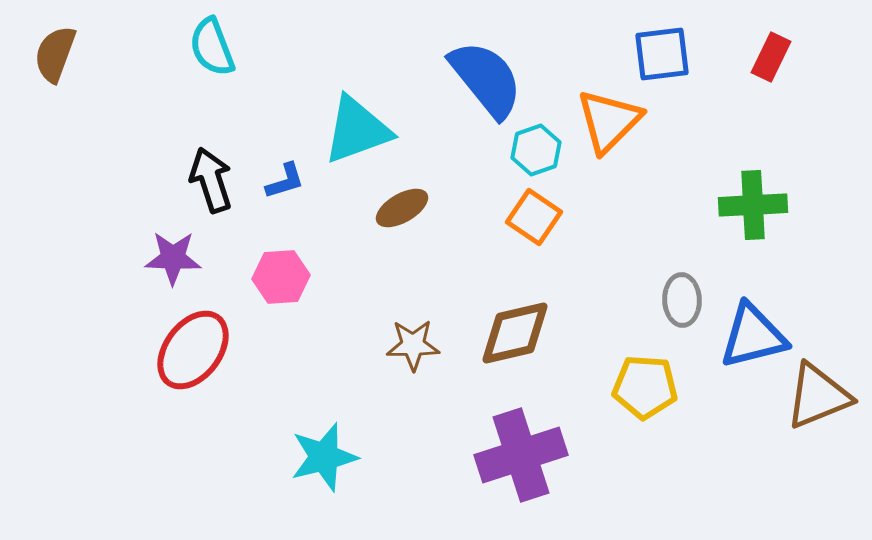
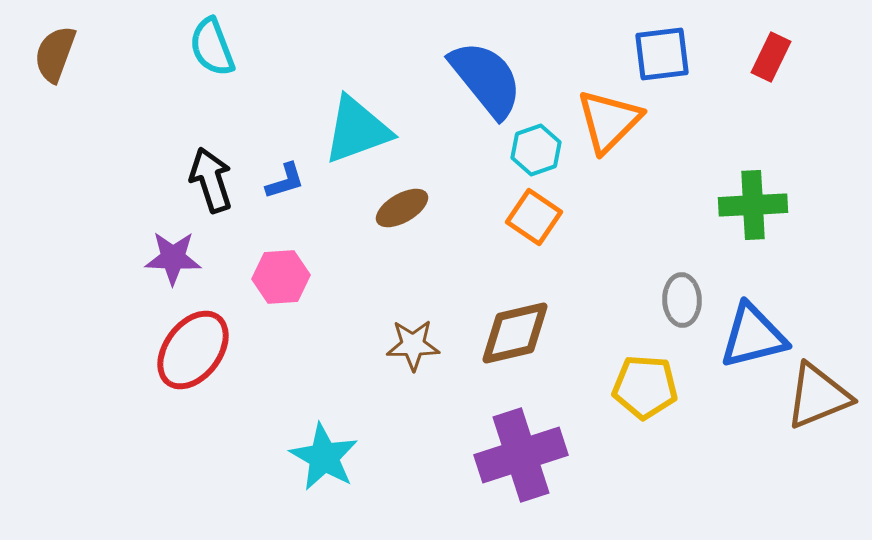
cyan star: rotated 28 degrees counterclockwise
